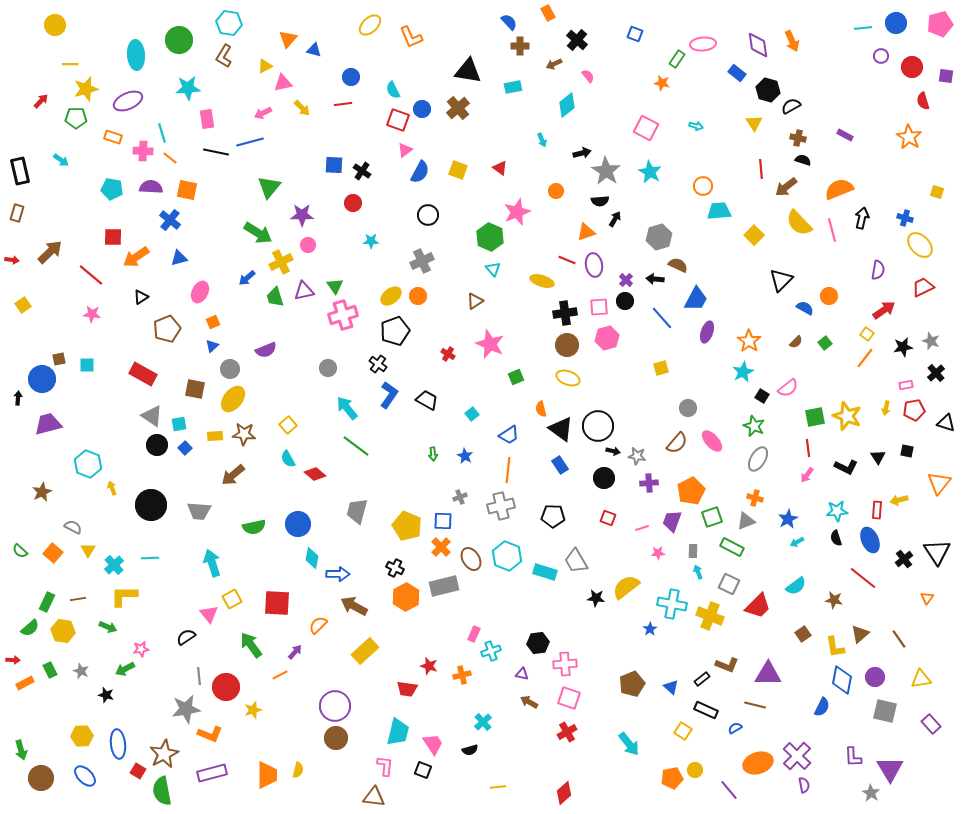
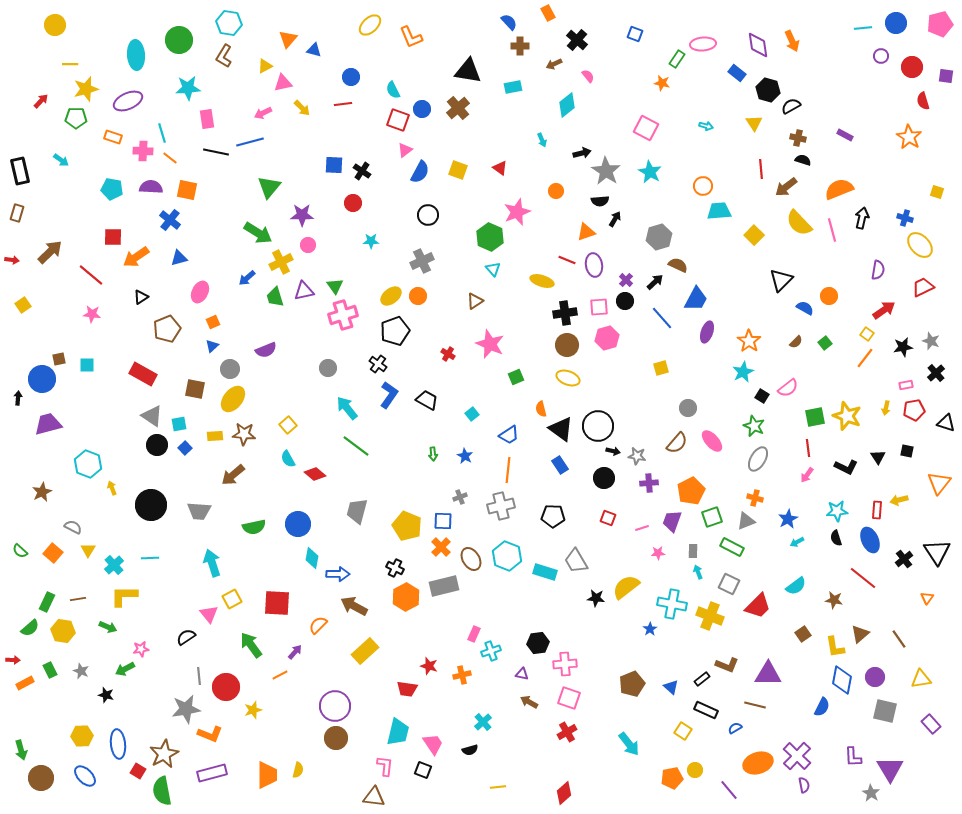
cyan arrow at (696, 126): moved 10 px right
black arrow at (655, 279): moved 3 px down; rotated 132 degrees clockwise
